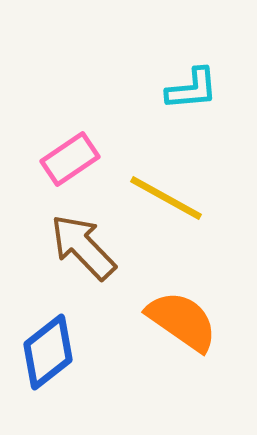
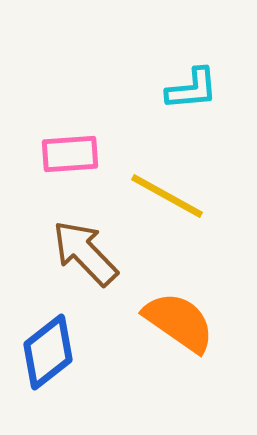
pink rectangle: moved 5 px up; rotated 30 degrees clockwise
yellow line: moved 1 px right, 2 px up
brown arrow: moved 2 px right, 6 px down
orange semicircle: moved 3 px left, 1 px down
